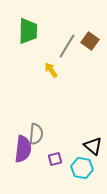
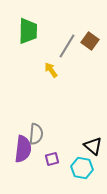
purple square: moved 3 px left
